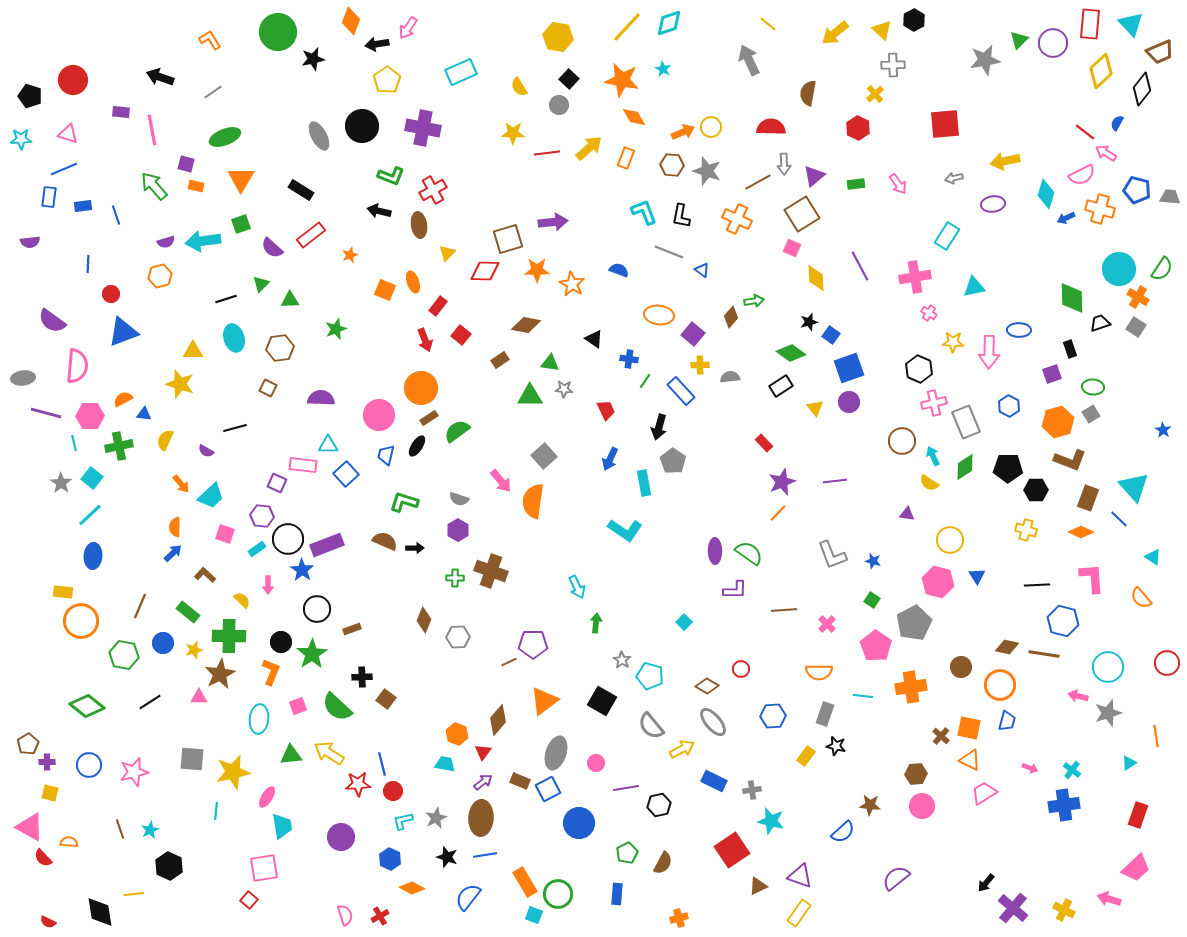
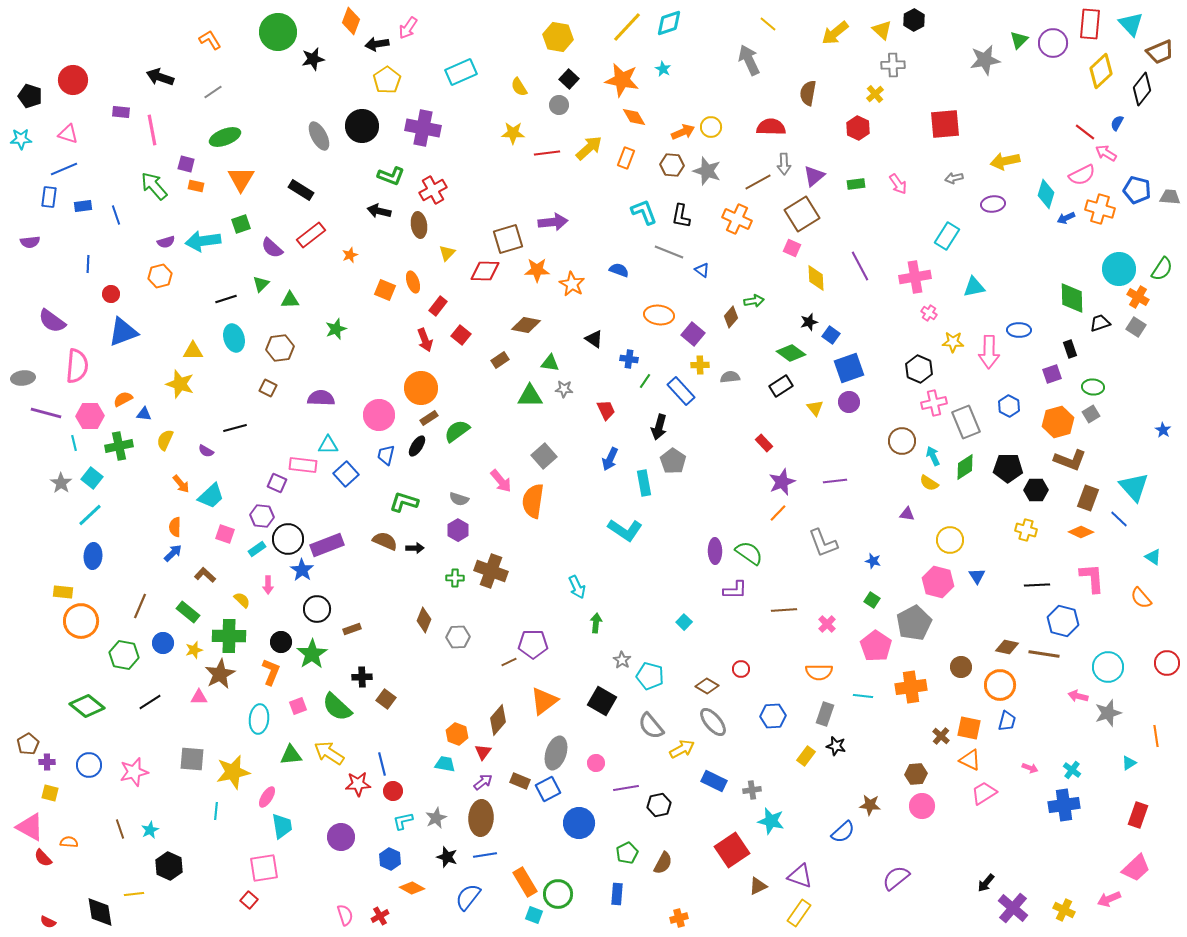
gray L-shape at (832, 555): moved 9 px left, 12 px up
pink arrow at (1109, 899): rotated 40 degrees counterclockwise
